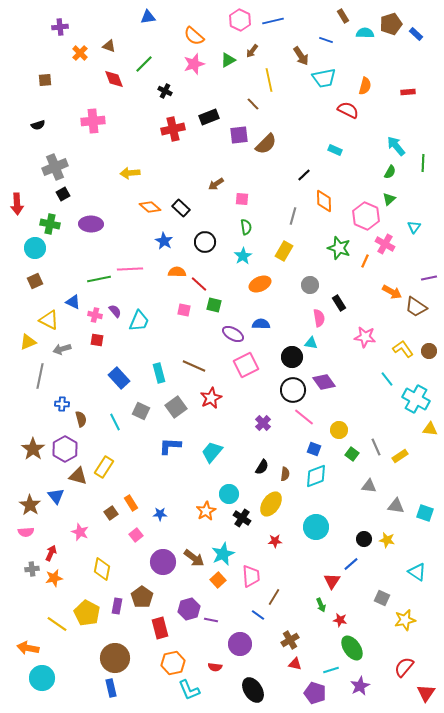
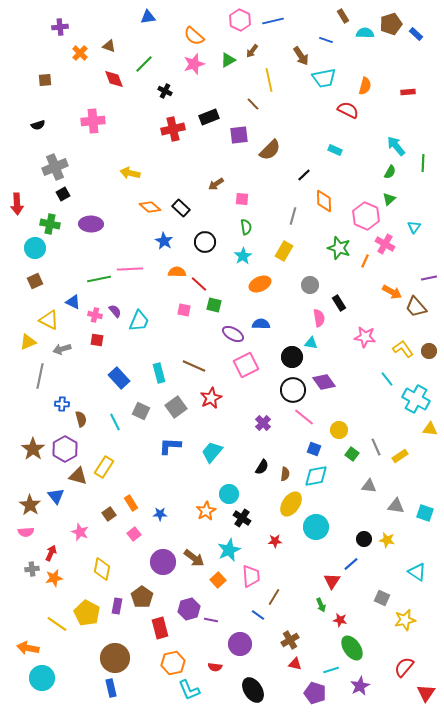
brown semicircle at (266, 144): moved 4 px right, 6 px down
yellow arrow at (130, 173): rotated 18 degrees clockwise
brown trapezoid at (416, 307): rotated 15 degrees clockwise
cyan diamond at (316, 476): rotated 10 degrees clockwise
yellow ellipse at (271, 504): moved 20 px right
brown square at (111, 513): moved 2 px left, 1 px down
pink square at (136, 535): moved 2 px left, 1 px up
cyan star at (223, 554): moved 6 px right, 4 px up
